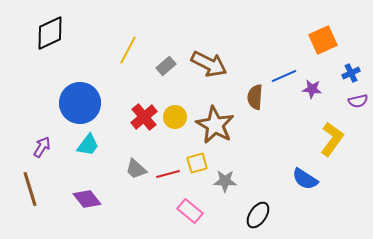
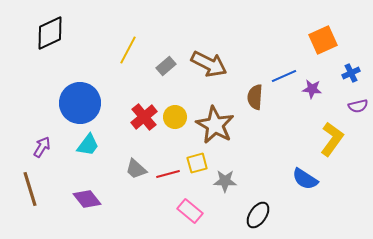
purple semicircle: moved 5 px down
